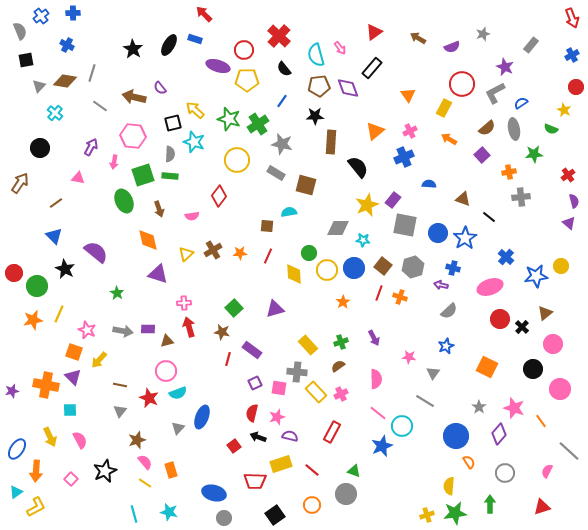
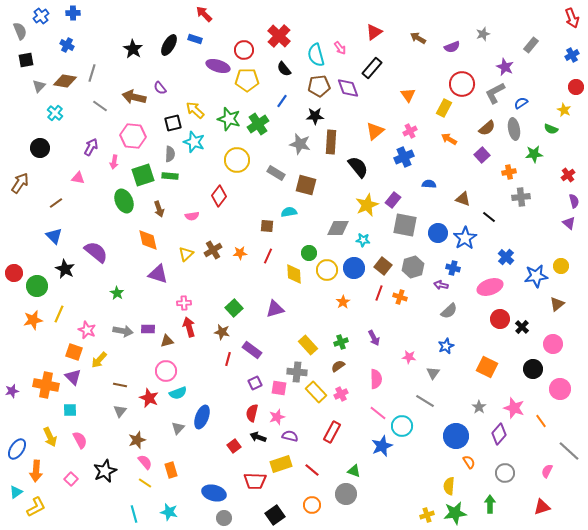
gray star at (282, 144): moved 18 px right
brown triangle at (545, 313): moved 12 px right, 9 px up
